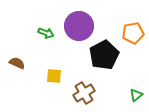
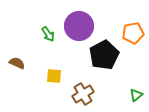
green arrow: moved 2 px right, 1 px down; rotated 35 degrees clockwise
brown cross: moved 1 px left, 1 px down
